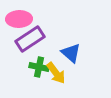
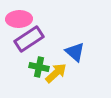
purple rectangle: moved 1 px left
blue triangle: moved 4 px right, 1 px up
yellow arrow: rotated 95 degrees counterclockwise
